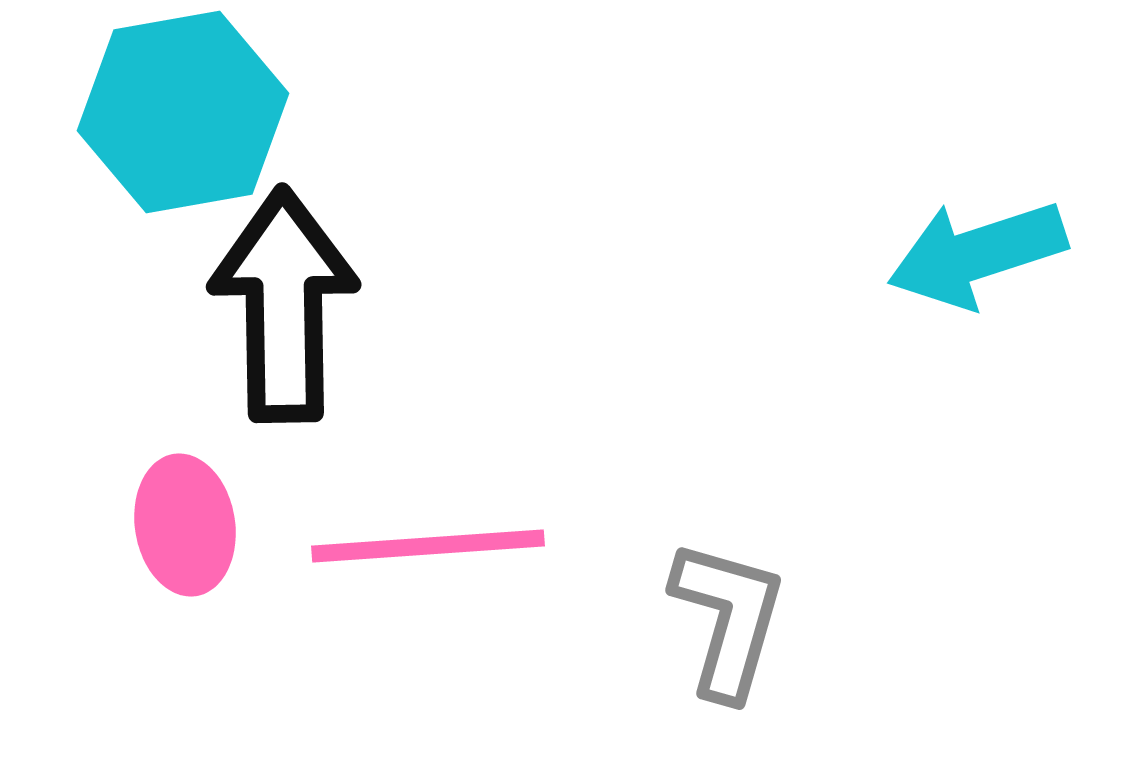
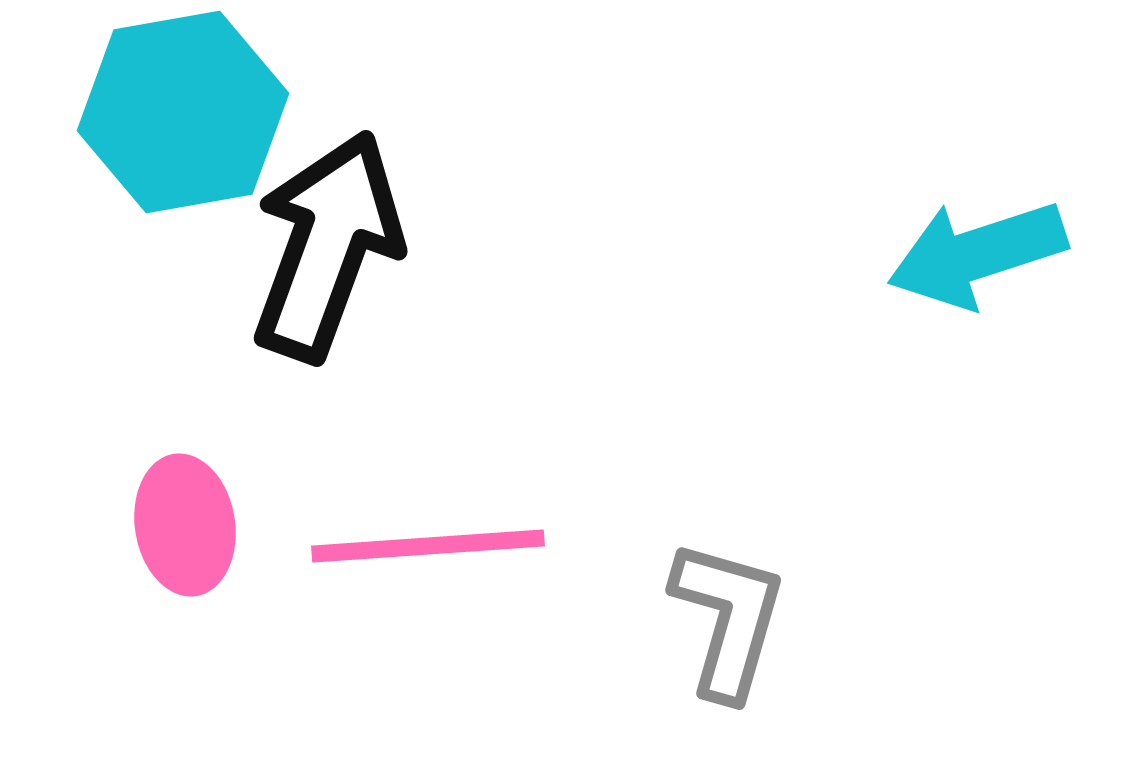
black arrow: moved 43 px right, 59 px up; rotated 21 degrees clockwise
